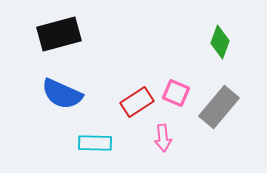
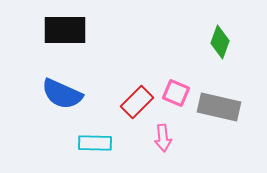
black rectangle: moved 6 px right, 4 px up; rotated 15 degrees clockwise
red rectangle: rotated 12 degrees counterclockwise
gray rectangle: rotated 63 degrees clockwise
